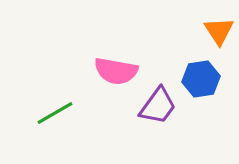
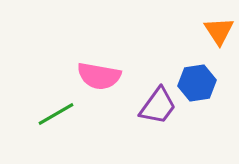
pink semicircle: moved 17 px left, 5 px down
blue hexagon: moved 4 px left, 4 px down
green line: moved 1 px right, 1 px down
